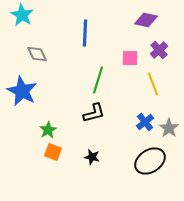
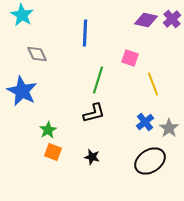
purple cross: moved 13 px right, 31 px up
pink square: rotated 18 degrees clockwise
